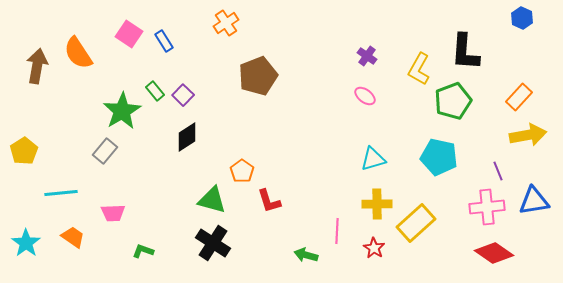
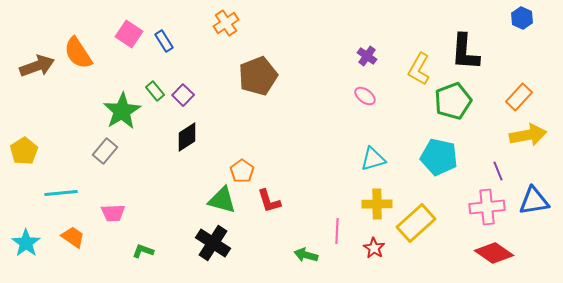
brown arrow: rotated 60 degrees clockwise
green triangle: moved 10 px right
